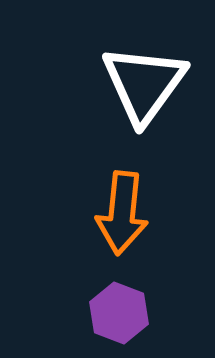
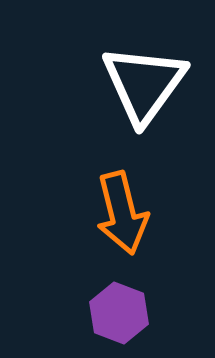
orange arrow: rotated 20 degrees counterclockwise
